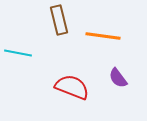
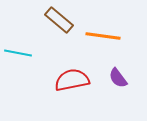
brown rectangle: rotated 36 degrees counterclockwise
red semicircle: moved 7 px up; rotated 32 degrees counterclockwise
